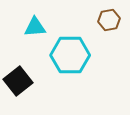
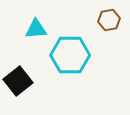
cyan triangle: moved 1 px right, 2 px down
